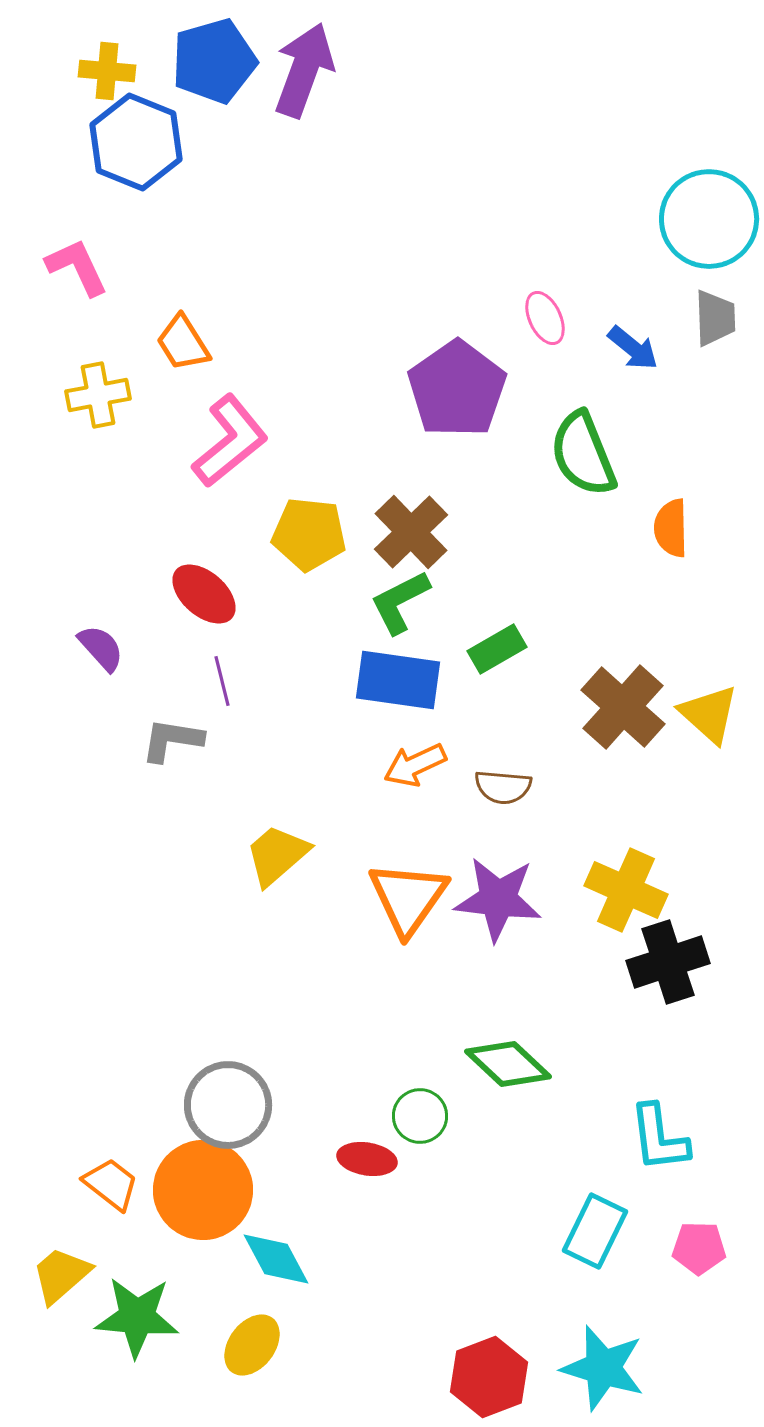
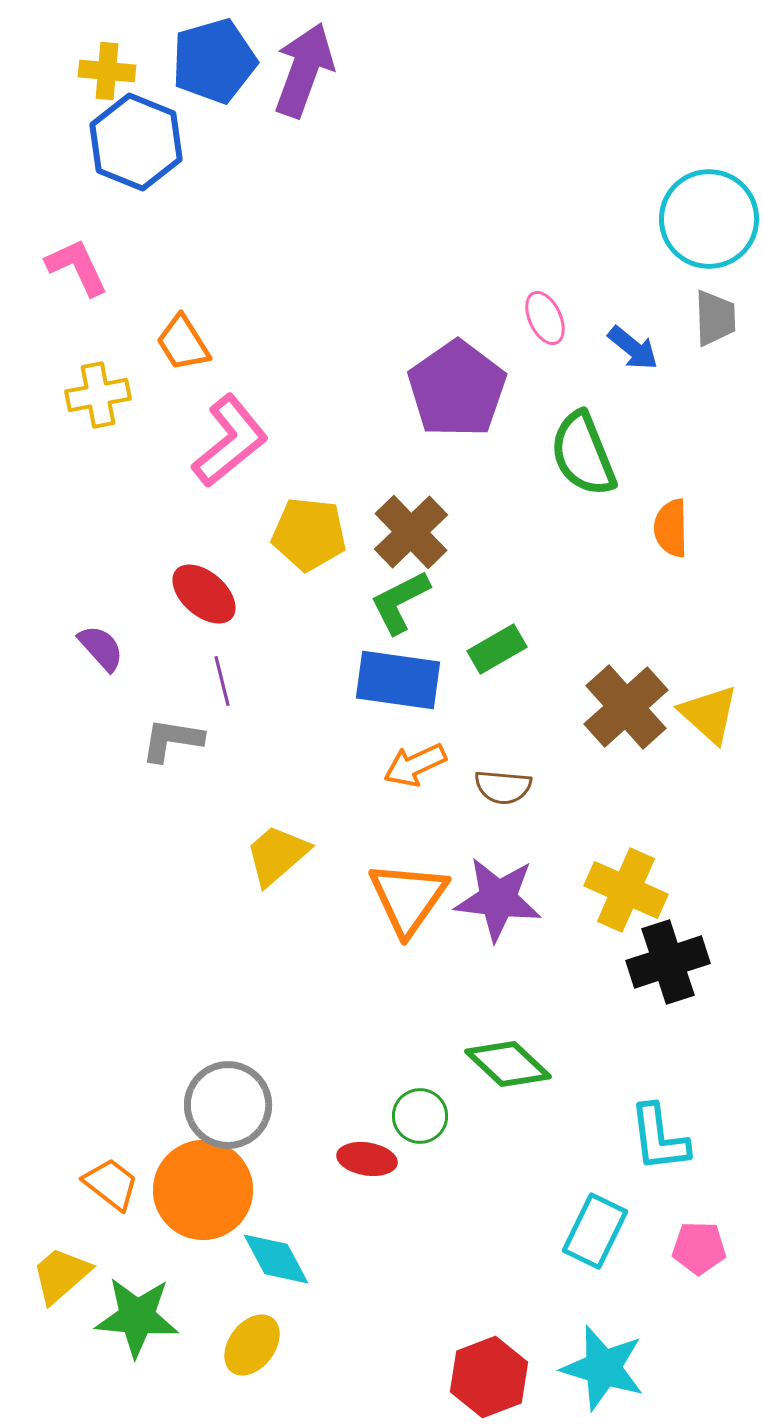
brown cross at (623, 707): moved 3 px right; rotated 6 degrees clockwise
